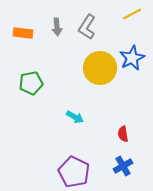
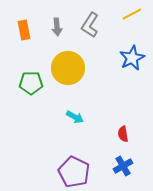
gray L-shape: moved 3 px right, 2 px up
orange rectangle: moved 1 px right, 3 px up; rotated 72 degrees clockwise
yellow circle: moved 32 px left
green pentagon: rotated 10 degrees clockwise
